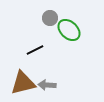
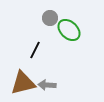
black line: rotated 36 degrees counterclockwise
